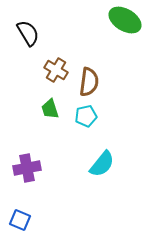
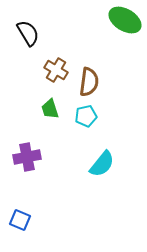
purple cross: moved 11 px up
